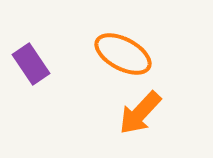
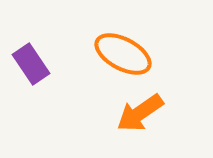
orange arrow: rotated 12 degrees clockwise
